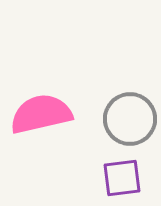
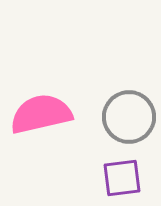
gray circle: moved 1 px left, 2 px up
